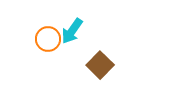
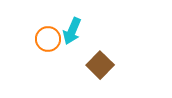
cyan arrow: rotated 12 degrees counterclockwise
